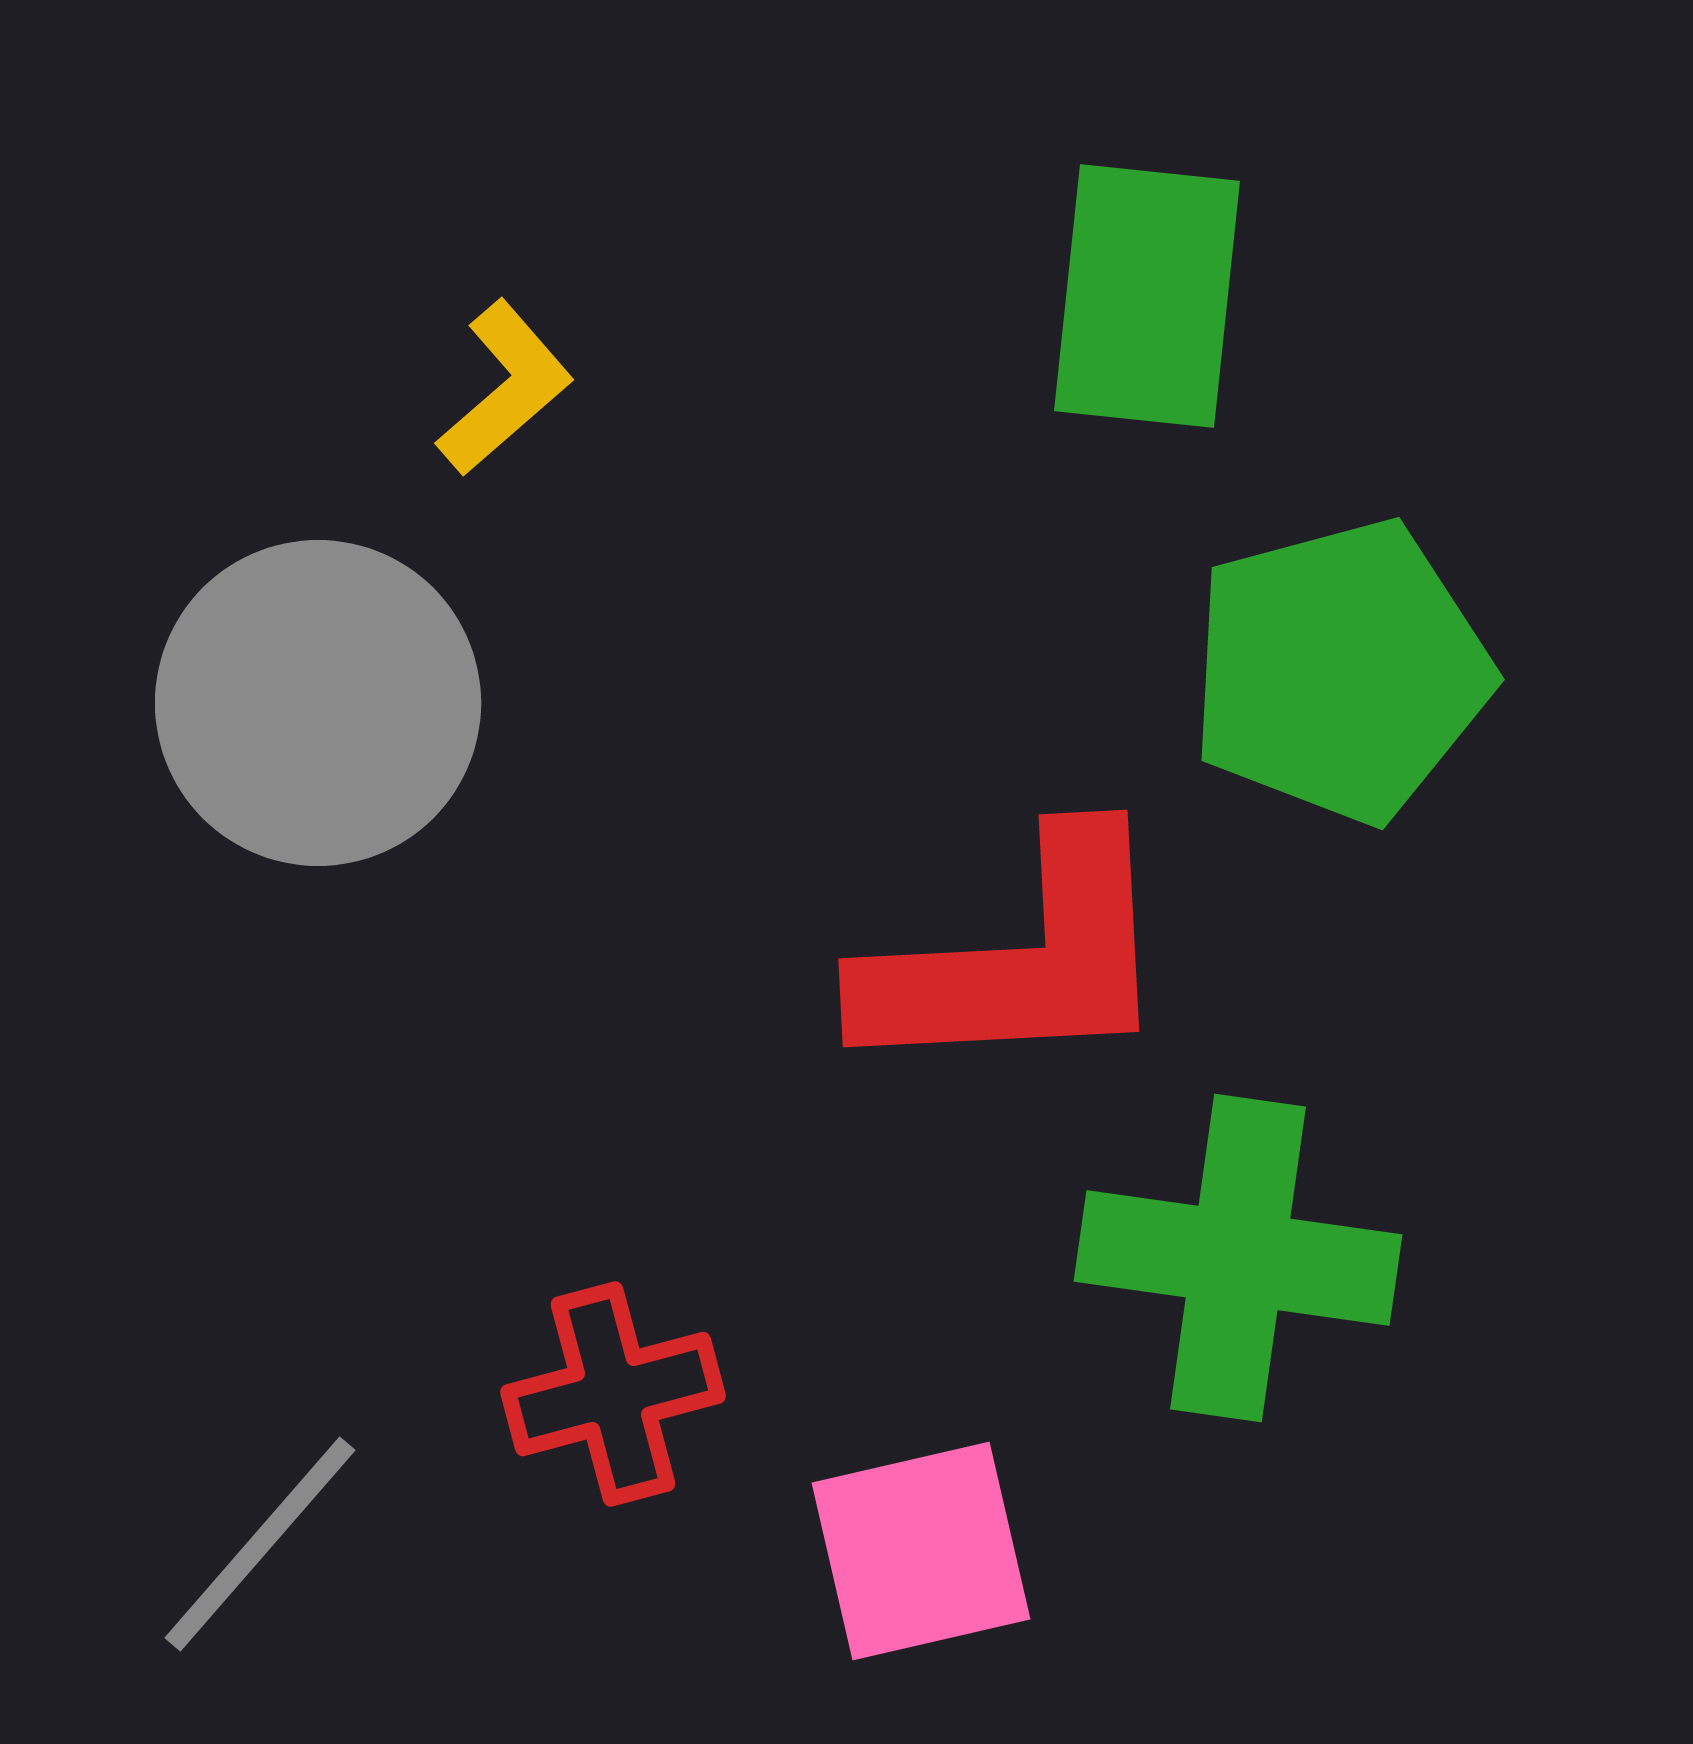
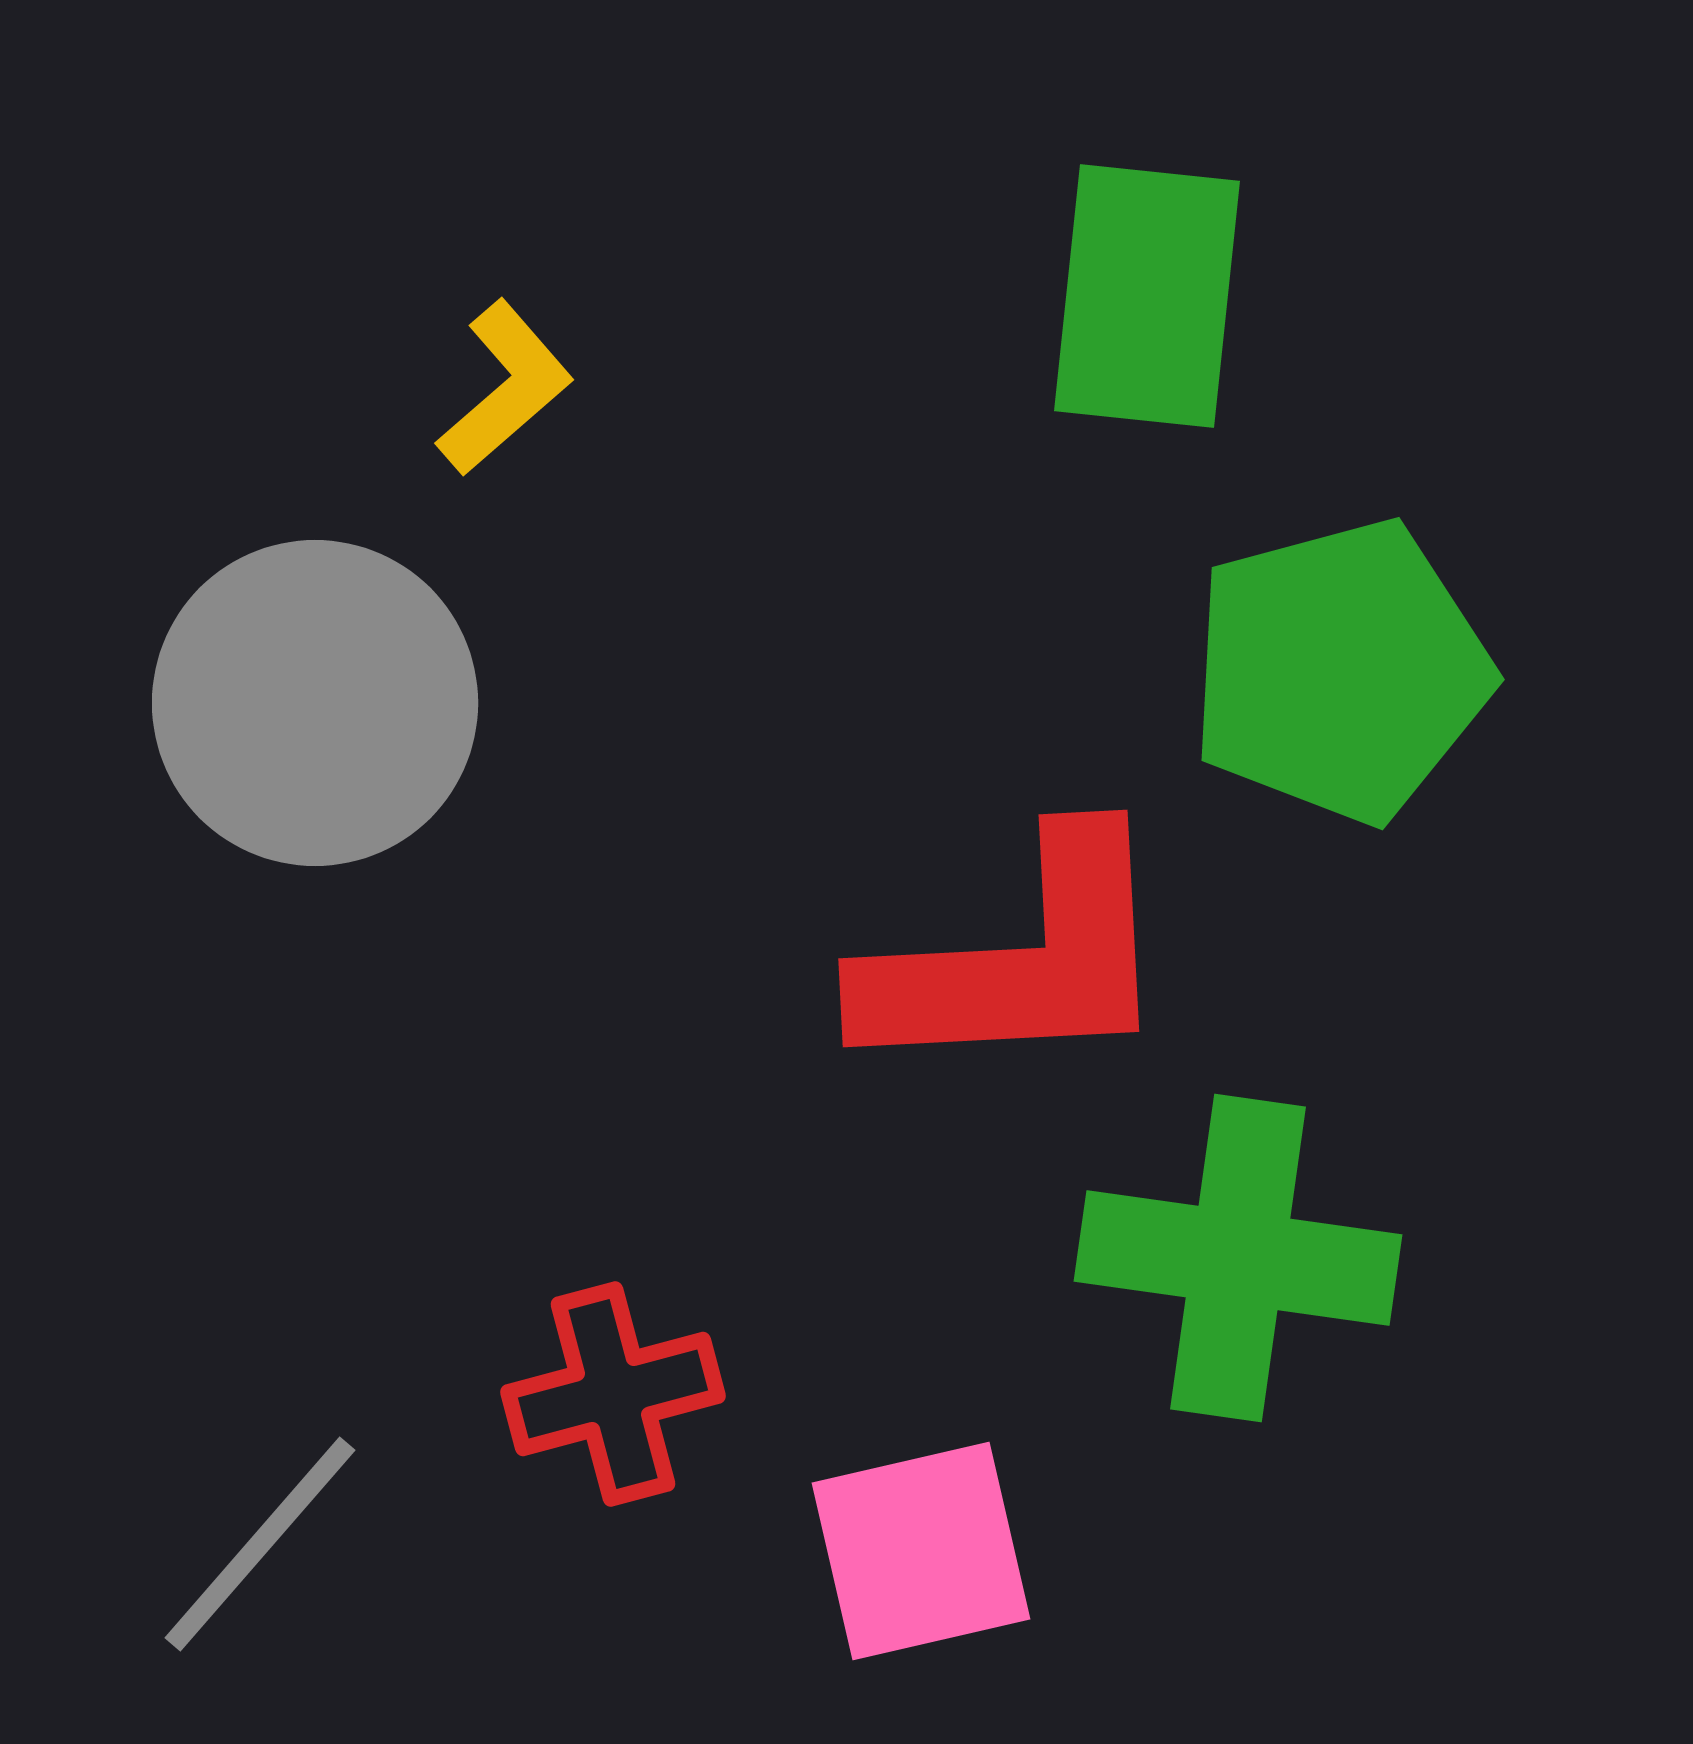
gray circle: moved 3 px left
